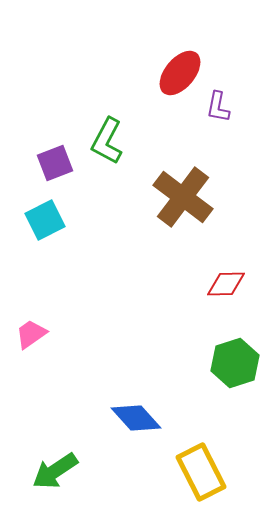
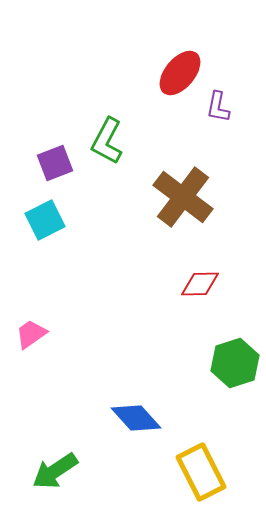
red diamond: moved 26 px left
